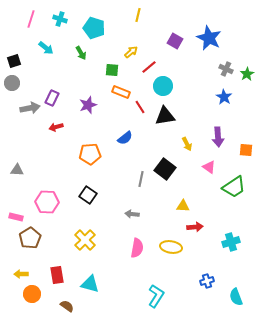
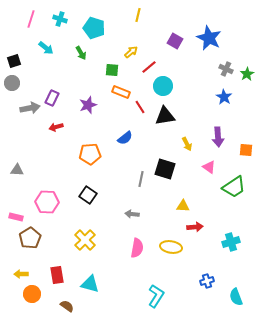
black square at (165, 169): rotated 20 degrees counterclockwise
